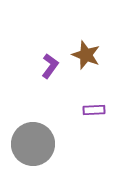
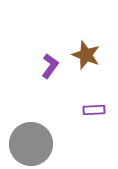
gray circle: moved 2 px left
